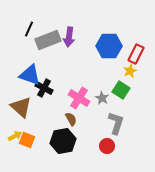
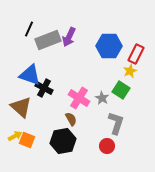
purple arrow: rotated 18 degrees clockwise
